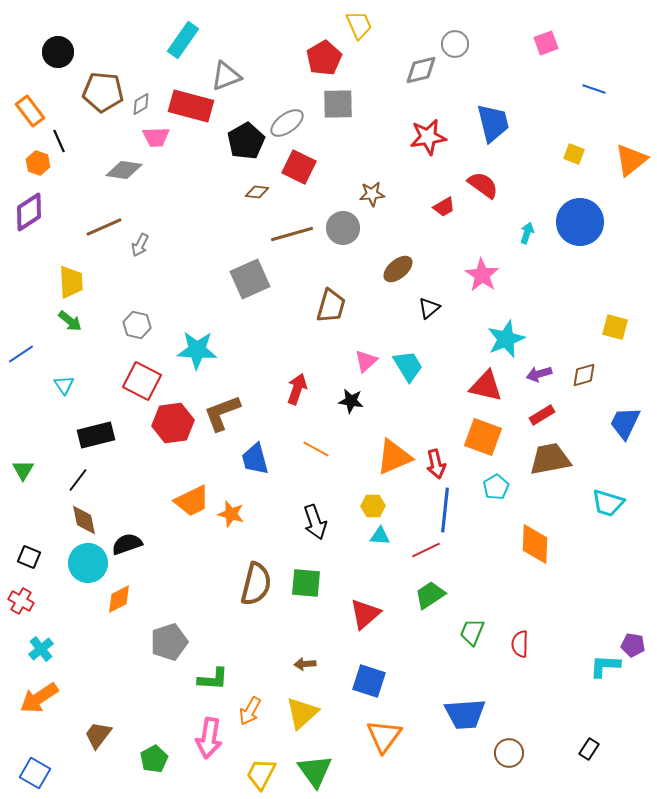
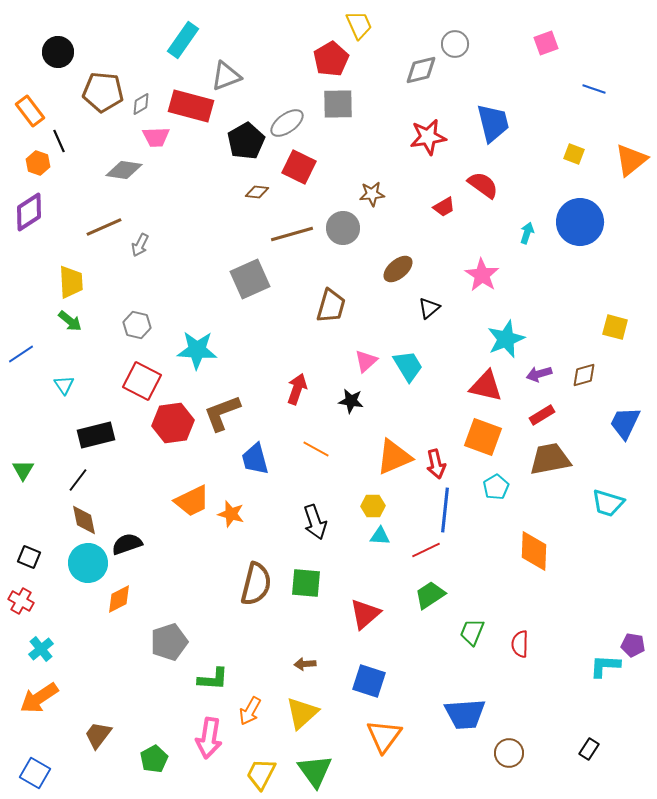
red pentagon at (324, 58): moved 7 px right, 1 px down
orange diamond at (535, 544): moved 1 px left, 7 px down
